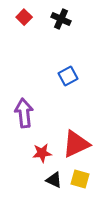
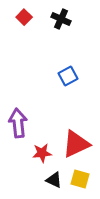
purple arrow: moved 6 px left, 10 px down
